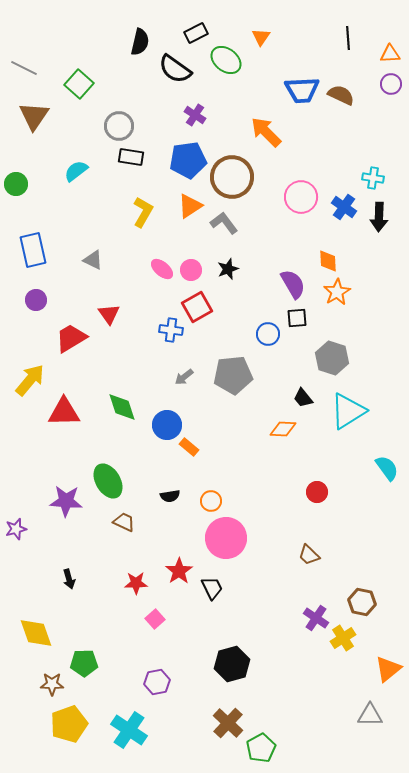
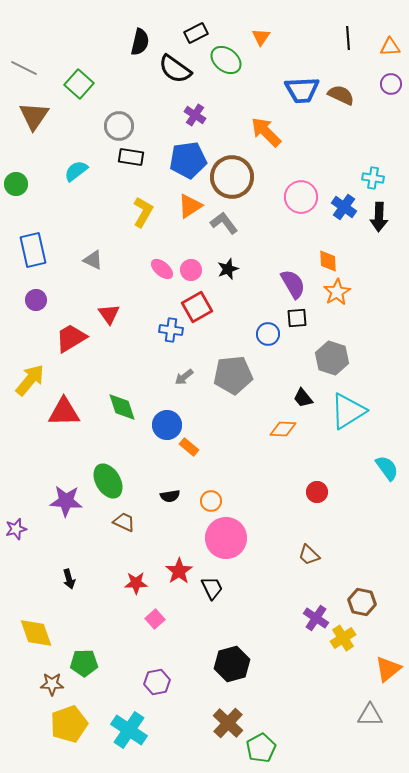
orange triangle at (390, 54): moved 7 px up
